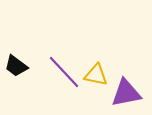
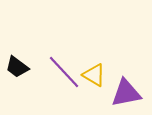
black trapezoid: moved 1 px right, 1 px down
yellow triangle: moved 2 px left; rotated 20 degrees clockwise
